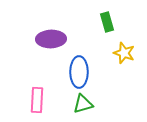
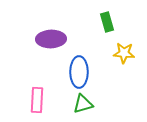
yellow star: rotated 15 degrees counterclockwise
